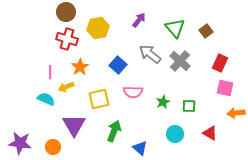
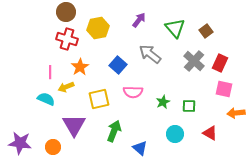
gray cross: moved 14 px right
pink square: moved 1 px left, 1 px down
